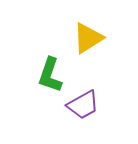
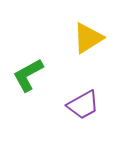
green L-shape: moved 22 px left; rotated 42 degrees clockwise
